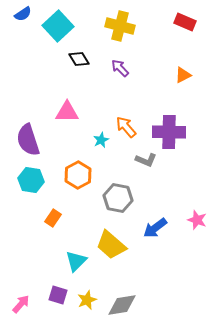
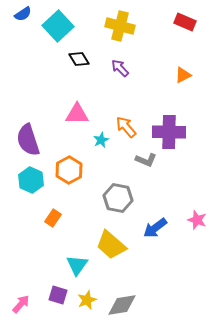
pink triangle: moved 10 px right, 2 px down
orange hexagon: moved 9 px left, 5 px up
cyan hexagon: rotated 15 degrees clockwise
cyan triangle: moved 1 px right, 4 px down; rotated 10 degrees counterclockwise
